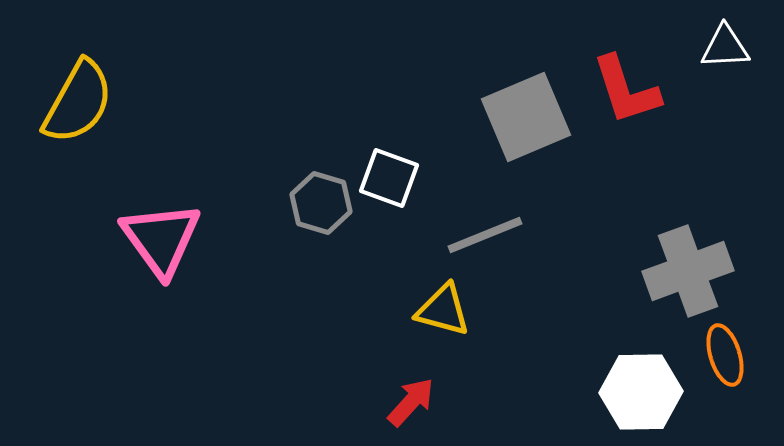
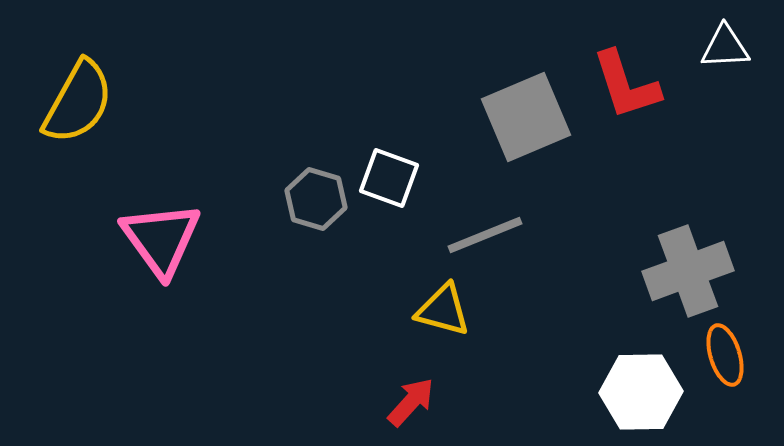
red L-shape: moved 5 px up
gray hexagon: moved 5 px left, 4 px up
